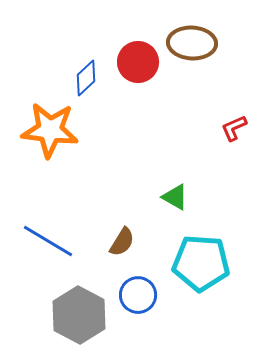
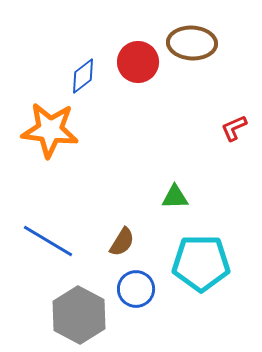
blue diamond: moved 3 px left, 2 px up; rotated 6 degrees clockwise
green triangle: rotated 32 degrees counterclockwise
cyan pentagon: rotated 4 degrees counterclockwise
blue circle: moved 2 px left, 6 px up
